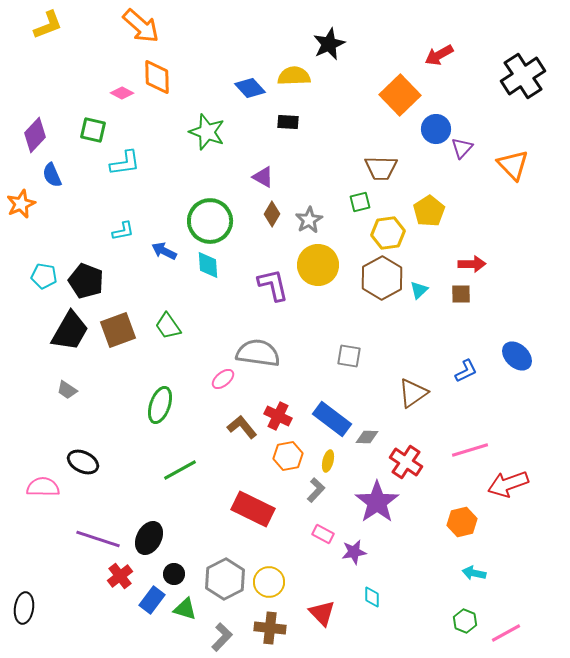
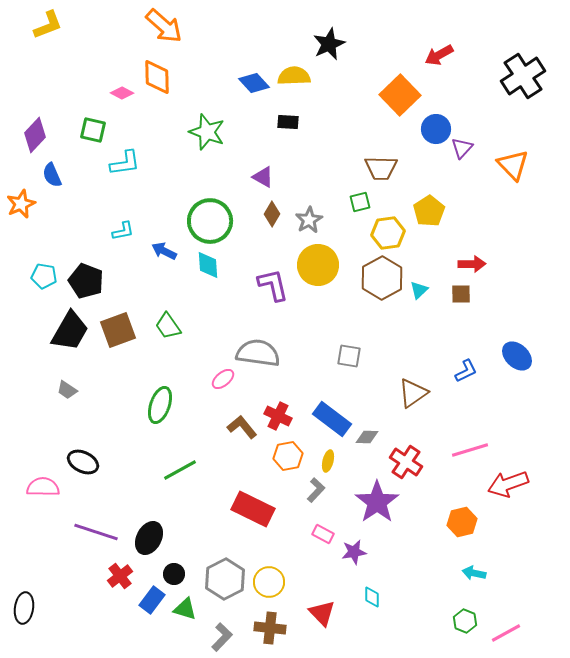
orange arrow at (141, 26): moved 23 px right
blue diamond at (250, 88): moved 4 px right, 5 px up
purple line at (98, 539): moved 2 px left, 7 px up
